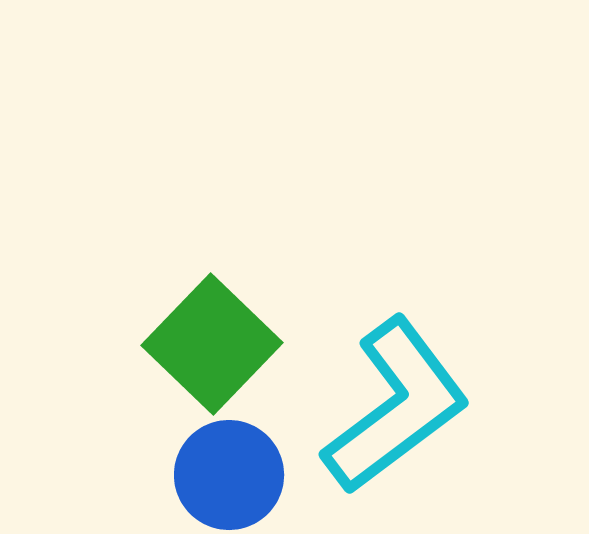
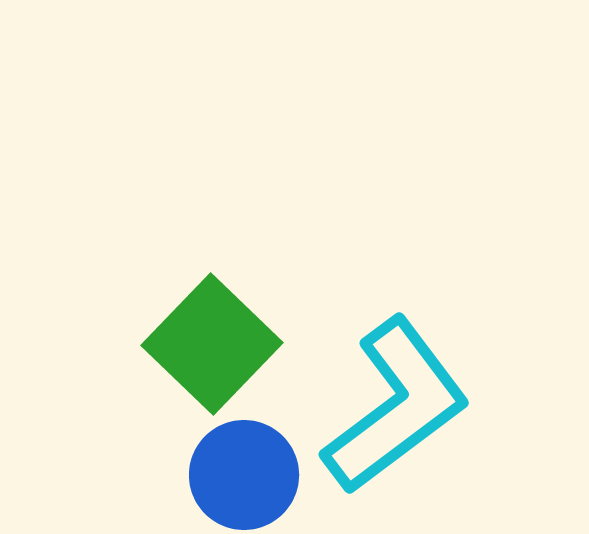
blue circle: moved 15 px right
